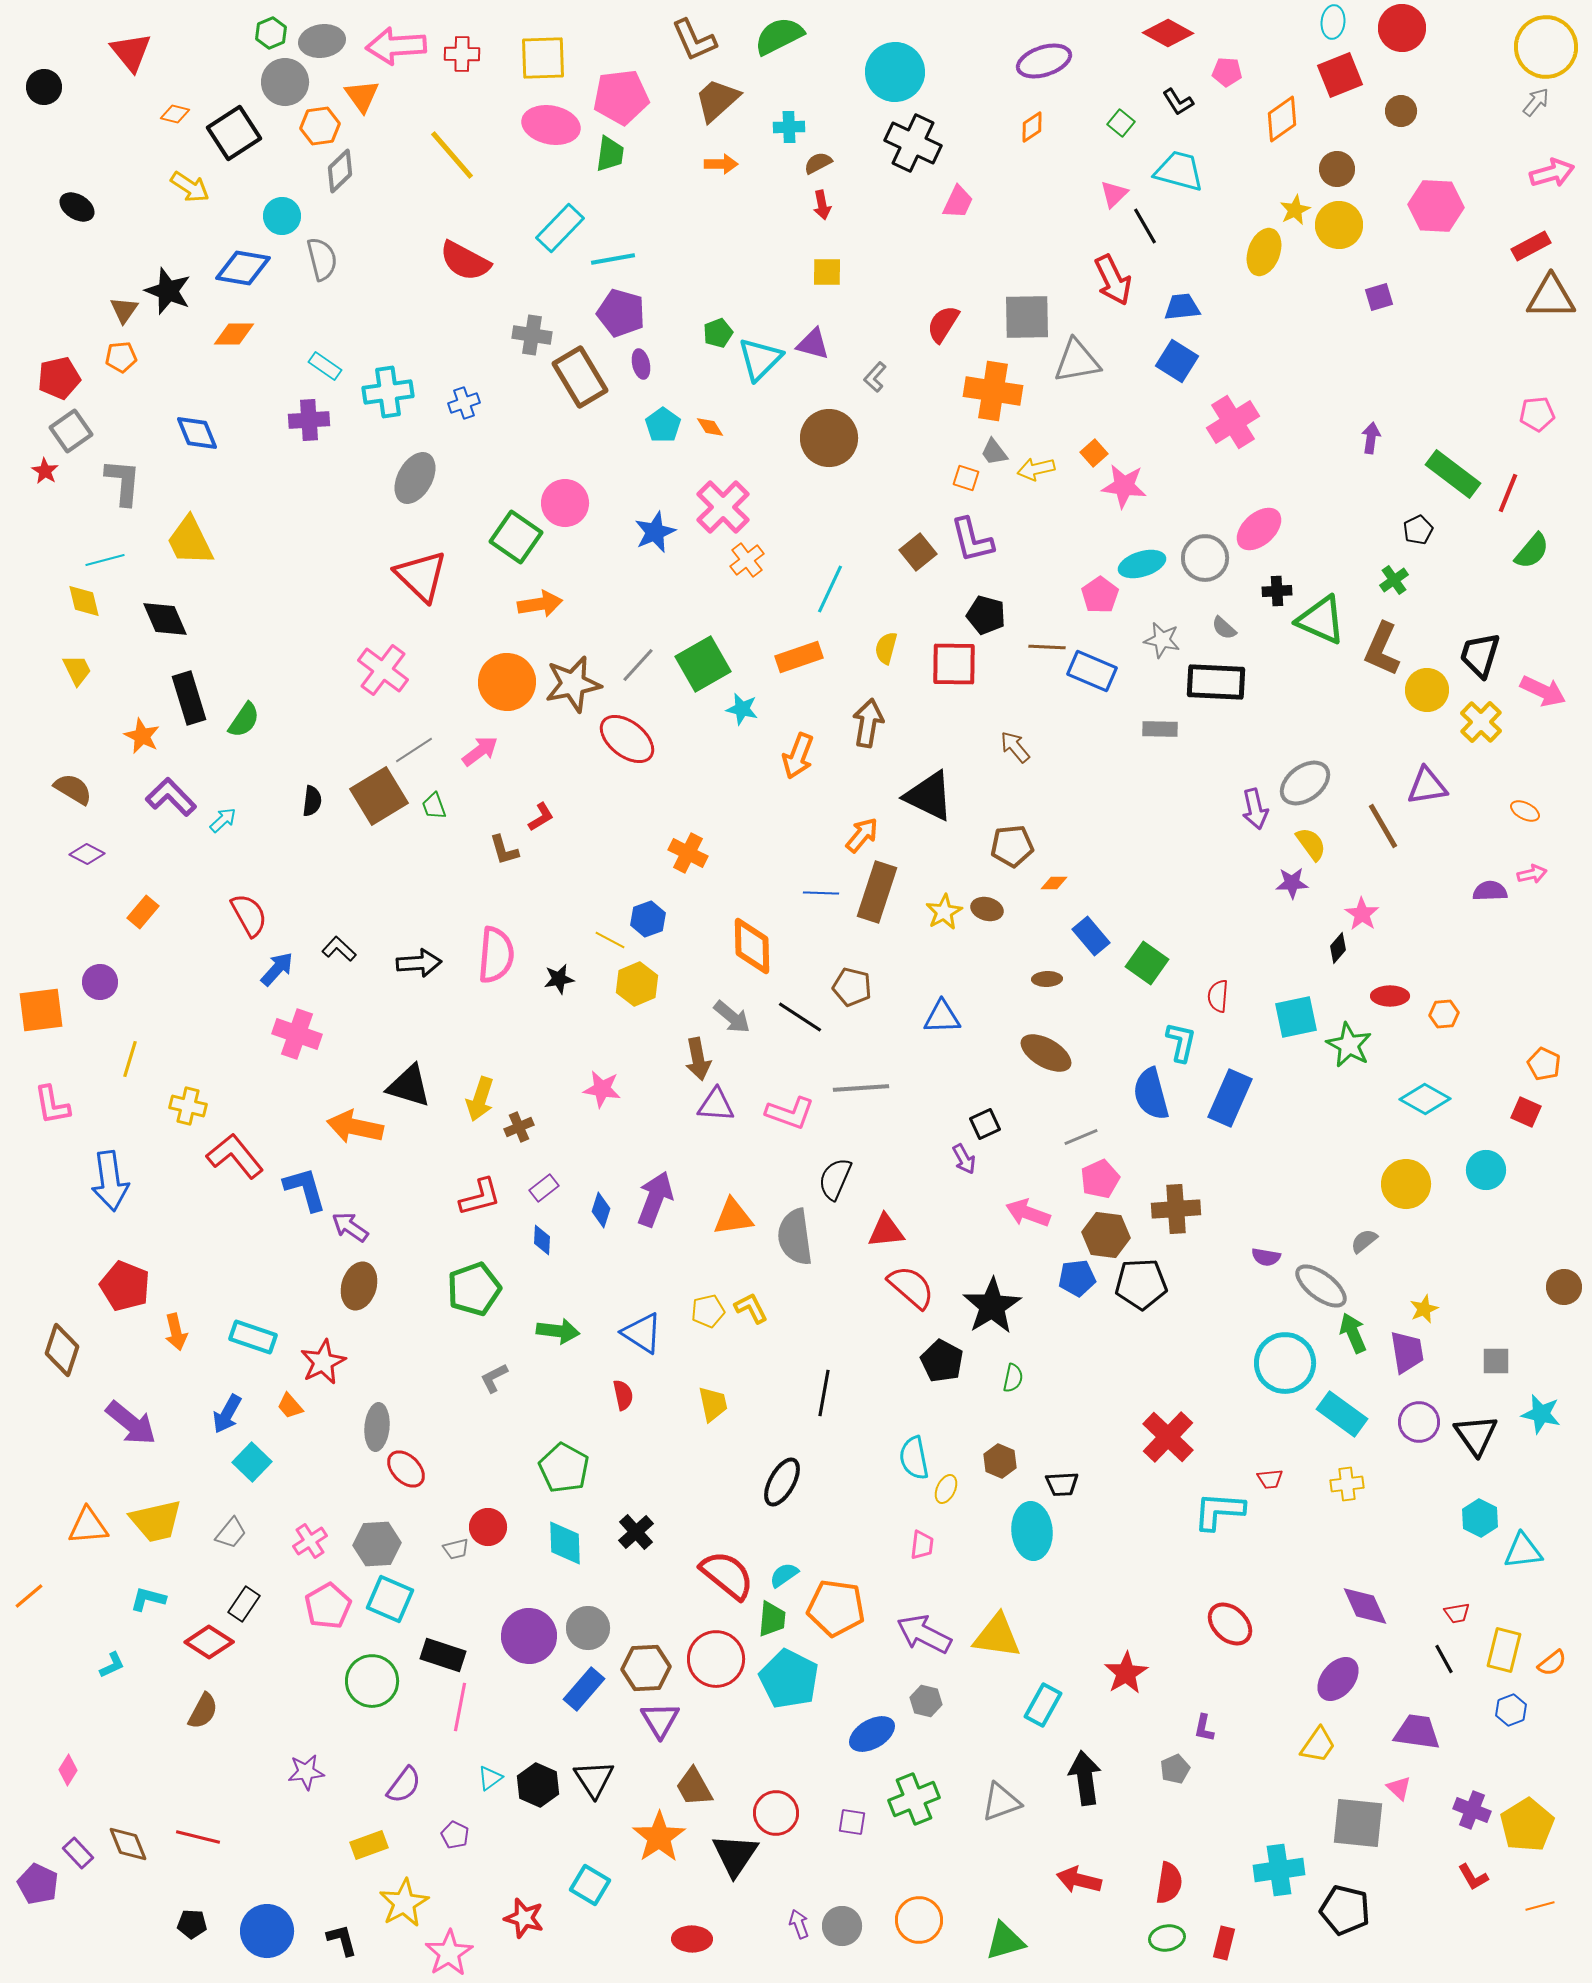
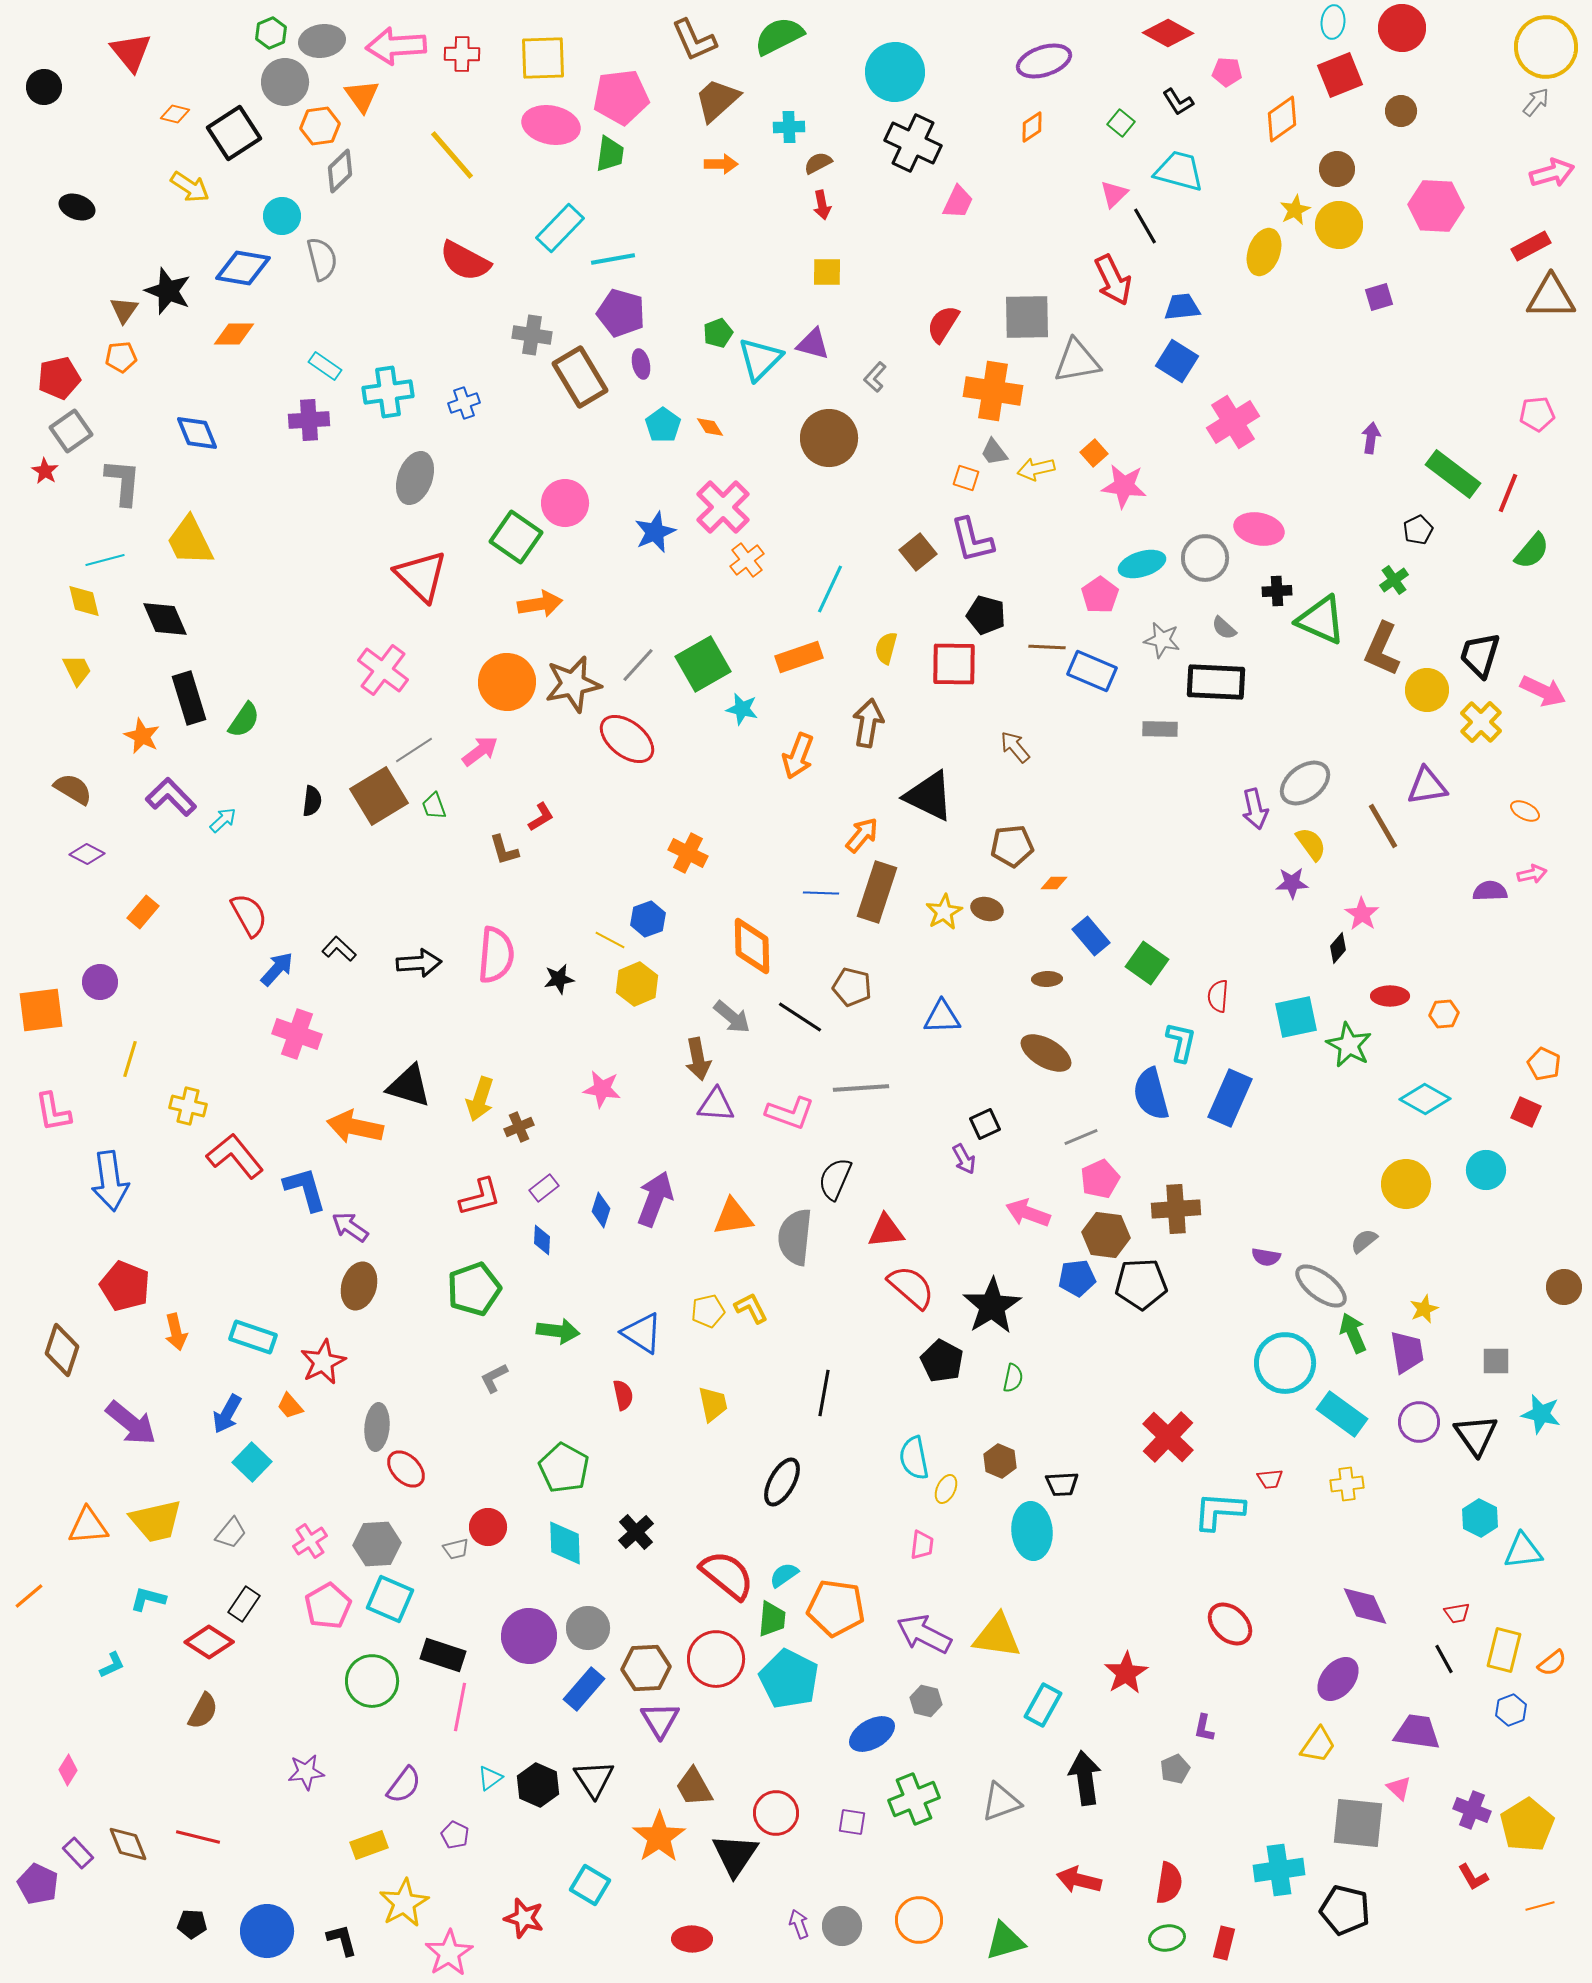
black ellipse at (77, 207): rotated 12 degrees counterclockwise
gray ellipse at (415, 478): rotated 9 degrees counterclockwise
pink ellipse at (1259, 529): rotated 54 degrees clockwise
pink L-shape at (52, 1105): moved 1 px right, 7 px down
gray semicircle at (795, 1237): rotated 14 degrees clockwise
